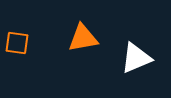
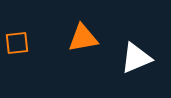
orange square: rotated 15 degrees counterclockwise
